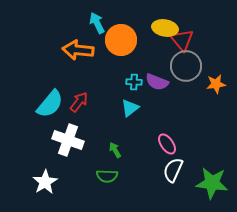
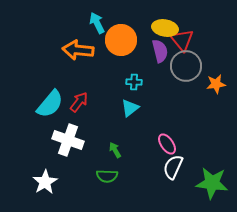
purple semicircle: moved 3 px right, 31 px up; rotated 125 degrees counterclockwise
white semicircle: moved 3 px up
